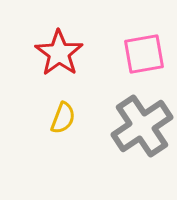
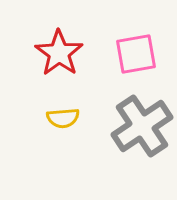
pink square: moved 8 px left
yellow semicircle: rotated 64 degrees clockwise
